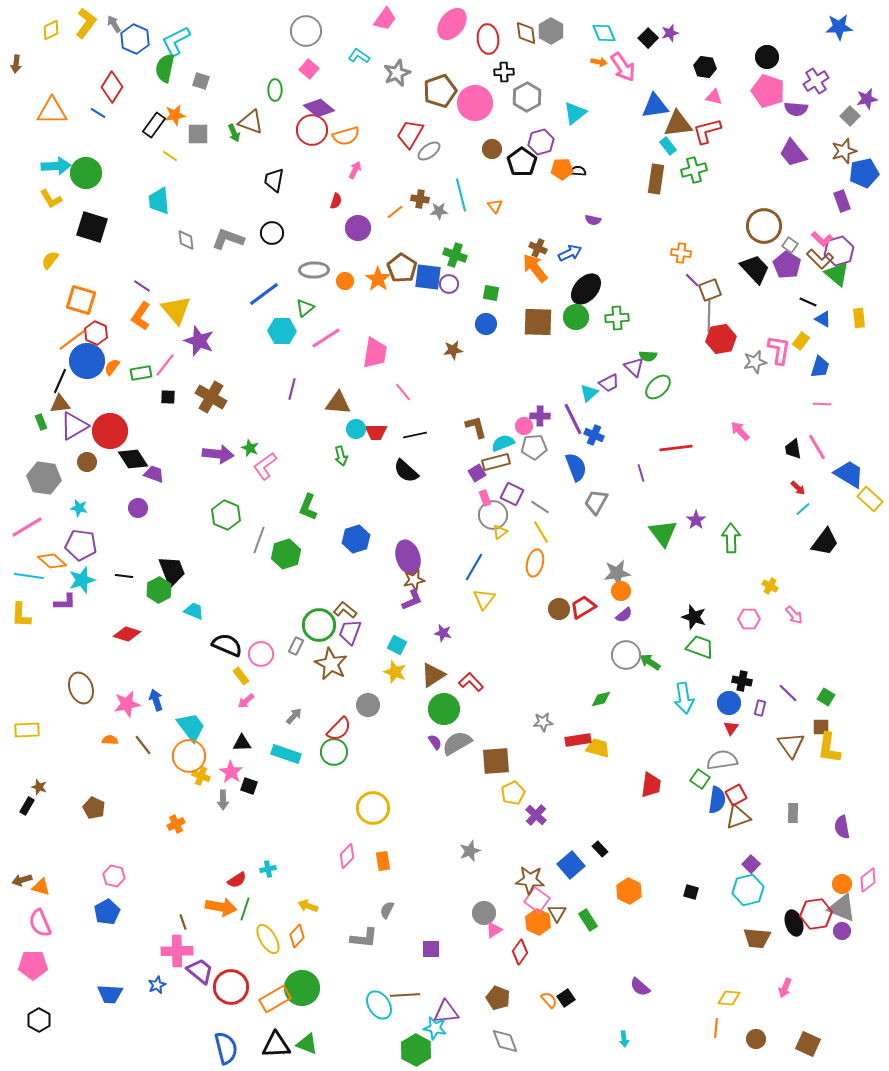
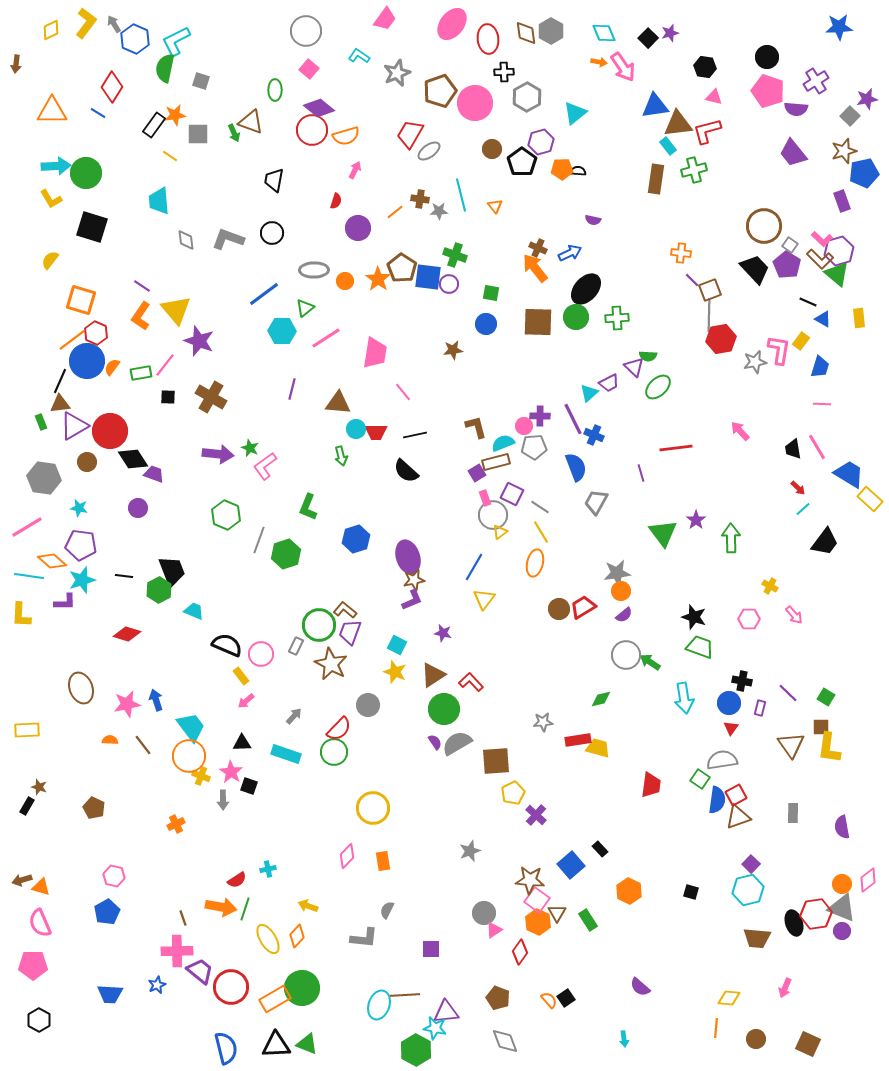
brown line at (183, 922): moved 4 px up
cyan ellipse at (379, 1005): rotated 52 degrees clockwise
